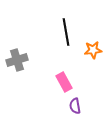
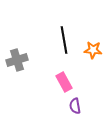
black line: moved 2 px left, 8 px down
orange star: rotated 12 degrees clockwise
